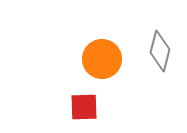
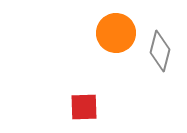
orange circle: moved 14 px right, 26 px up
